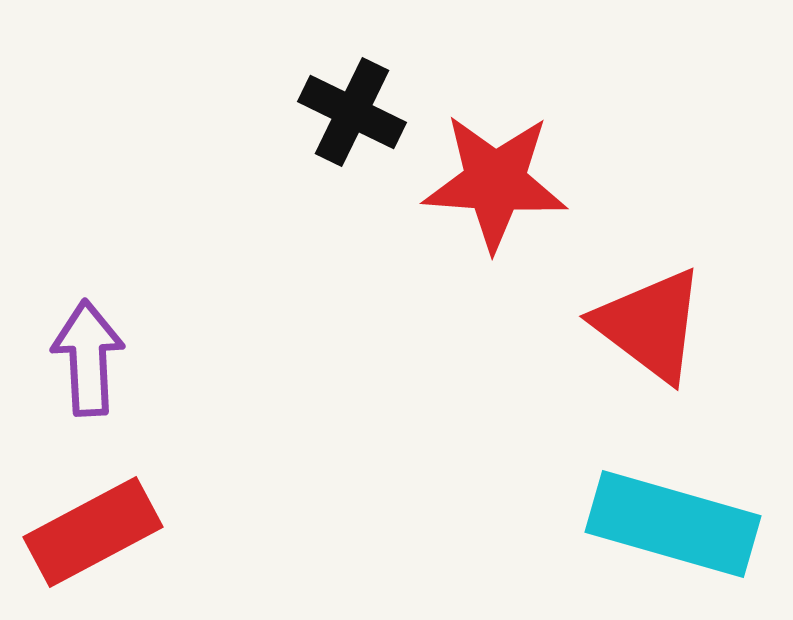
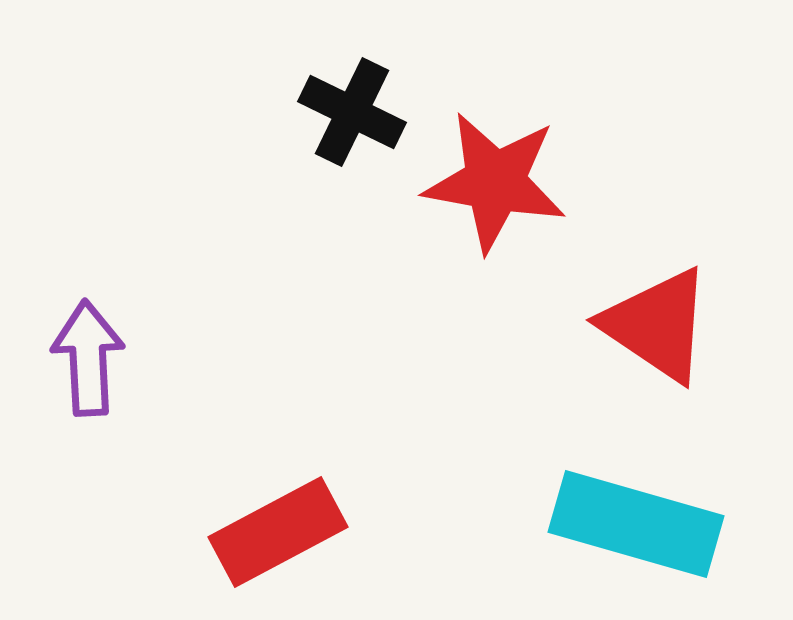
red star: rotated 6 degrees clockwise
red triangle: moved 7 px right; rotated 3 degrees counterclockwise
cyan rectangle: moved 37 px left
red rectangle: moved 185 px right
